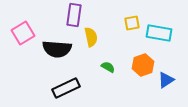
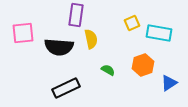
purple rectangle: moved 2 px right
yellow square: rotated 14 degrees counterclockwise
pink square: rotated 25 degrees clockwise
yellow semicircle: moved 2 px down
black semicircle: moved 2 px right, 2 px up
green semicircle: moved 3 px down
blue triangle: moved 3 px right, 3 px down
